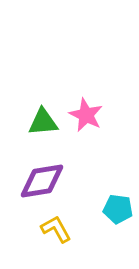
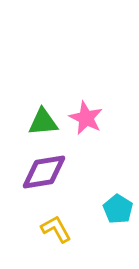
pink star: moved 3 px down
purple diamond: moved 2 px right, 9 px up
cyan pentagon: rotated 24 degrees clockwise
